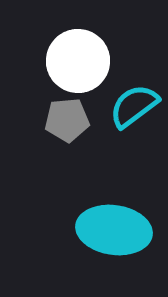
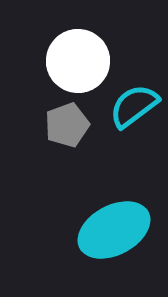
gray pentagon: moved 5 px down; rotated 15 degrees counterclockwise
cyan ellipse: rotated 36 degrees counterclockwise
